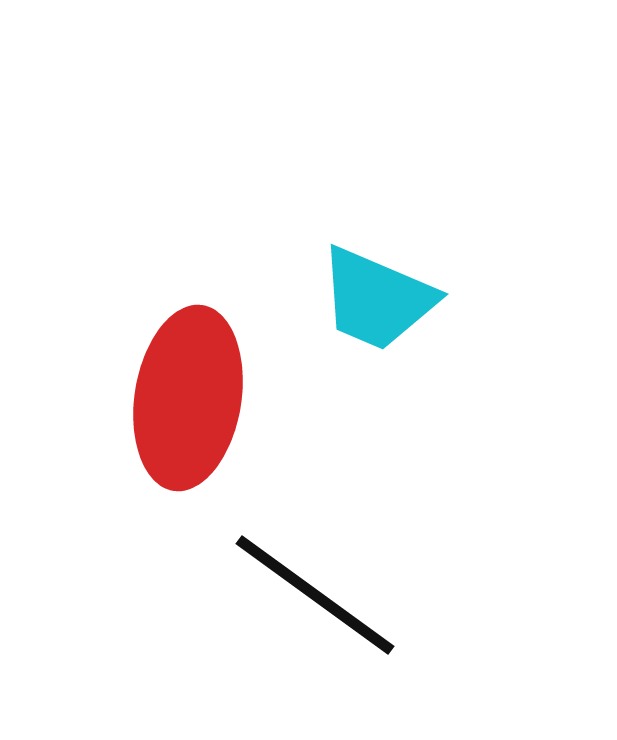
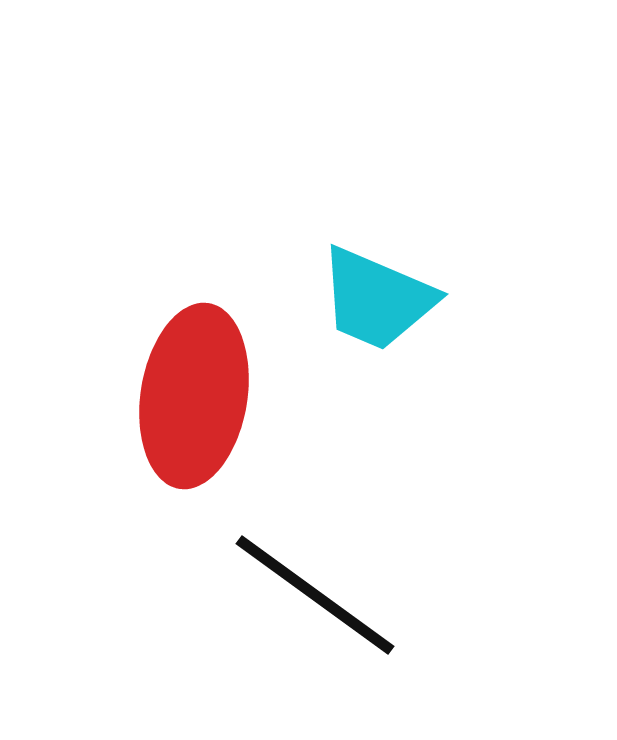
red ellipse: moved 6 px right, 2 px up
